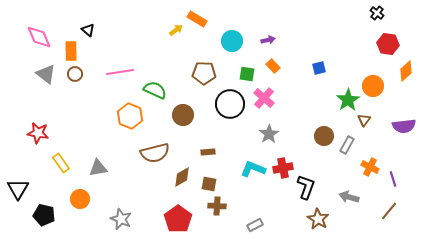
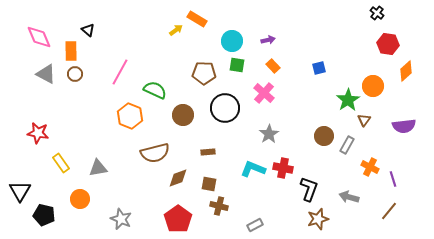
pink line at (120, 72): rotated 52 degrees counterclockwise
gray triangle at (46, 74): rotated 10 degrees counterclockwise
green square at (247, 74): moved 10 px left, 9 px up
pink cross at (264, 98): moved 5 px up
black circle at (230, 104): moved 5 px left, 4 px down
red cross at (283, 168): rotated 24 degrees clockwise
brown diamond at (182, 177): moved 4 px left, 1 px down; rotated 10 degrees clockwise
black L-shape at (306, 187): moved 3 px right, 2 px down
black triangle at (18, 189): moved 2 px right, 2 px down
brown cross at (217, 206): moved 2 px right; rotated 12 degrees clockwise
brown star at (318, 219): rotated 25 degrees clockwise
